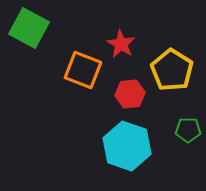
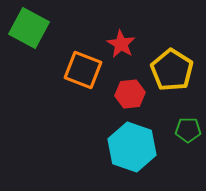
cyan hexagon: moved 5 px right, 1 px down
